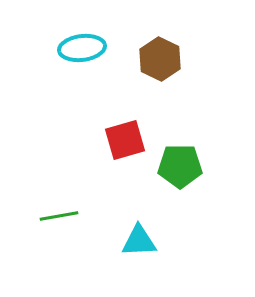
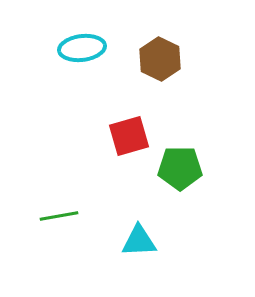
red square: moved 4 px right, 4 px up
green pentagon: moved 2 px down
